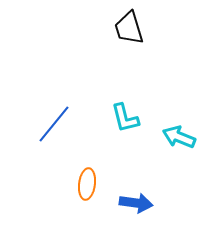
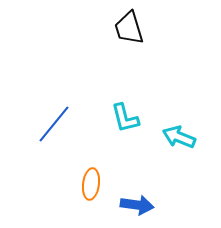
orange ellipse: moved 4 px right
blue arrow: moved 1 px right, 2 px down
